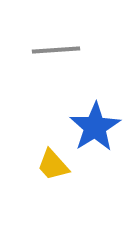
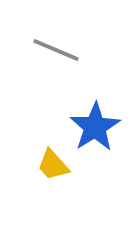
gray line: rotated 27 degrees clockwise
